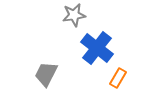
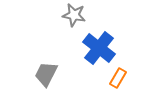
gray star: rotated 20 degrees clockwise
blue cross: moved 2 px right
